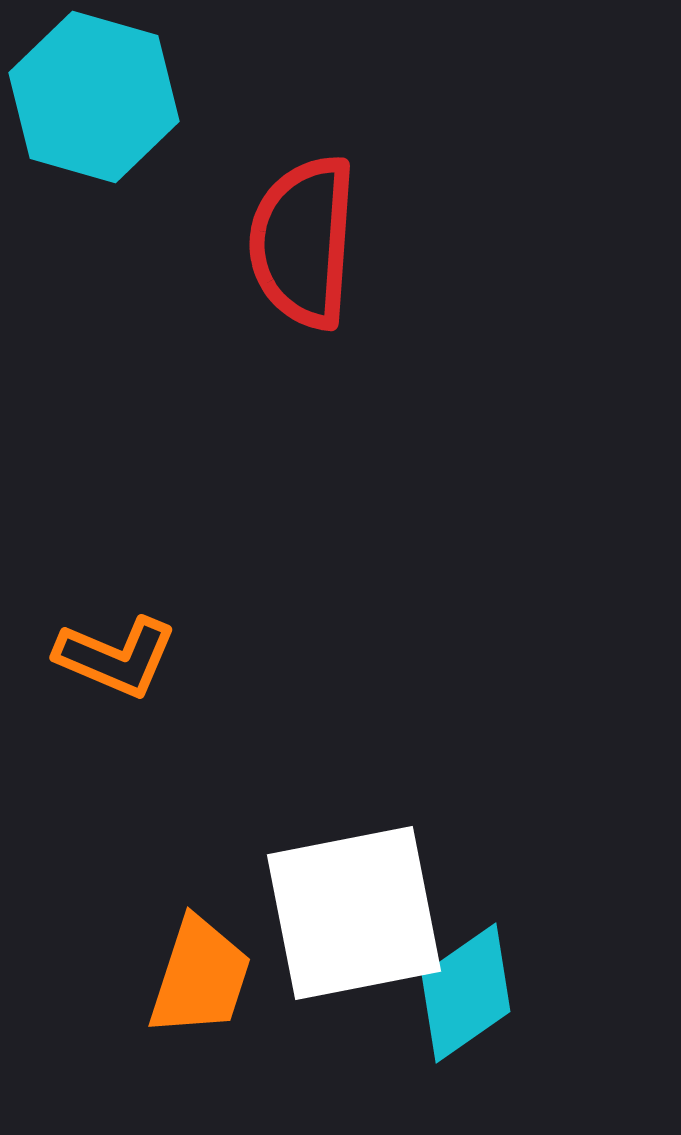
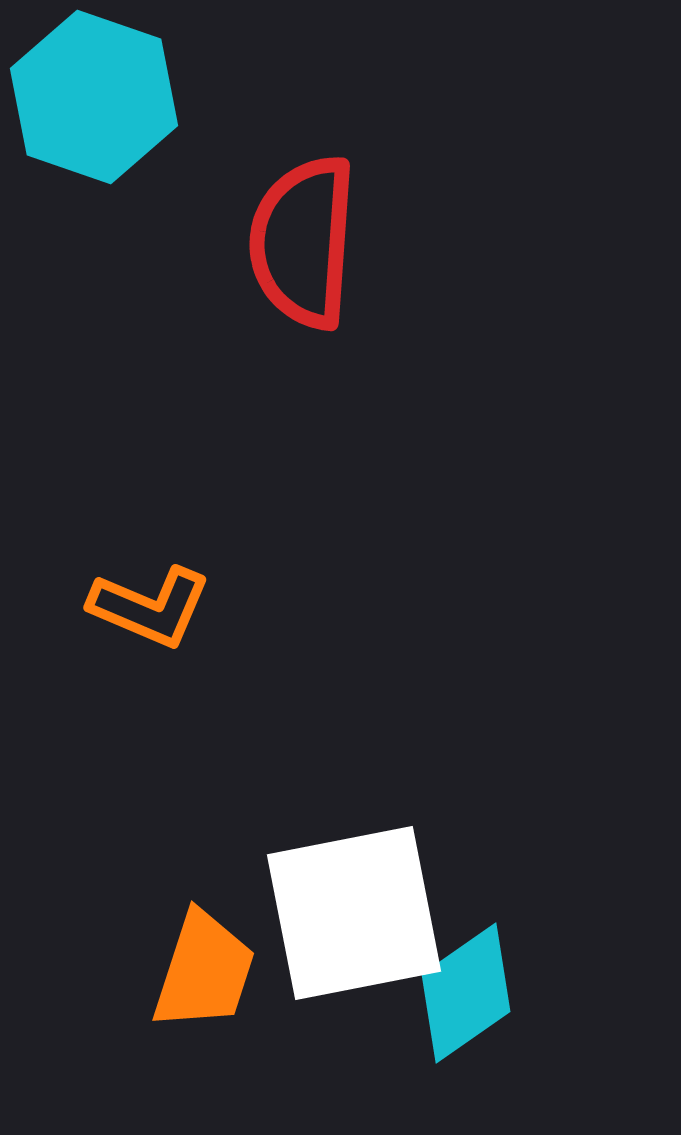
cyan hexagon: rotated 3 degrees clockwise
orange L-shape: moved 34 px right, 50 px up
orange trapezoid: moved 4 px right, 6 px up
